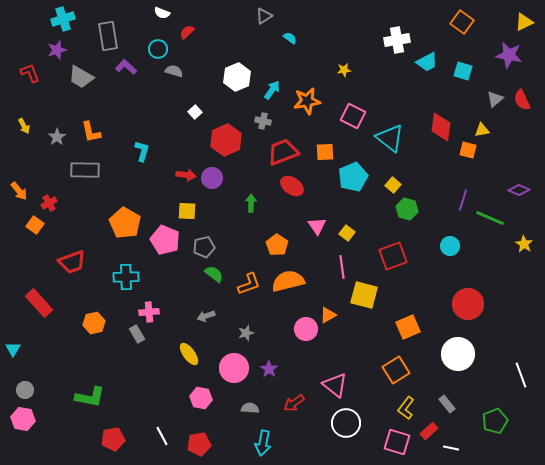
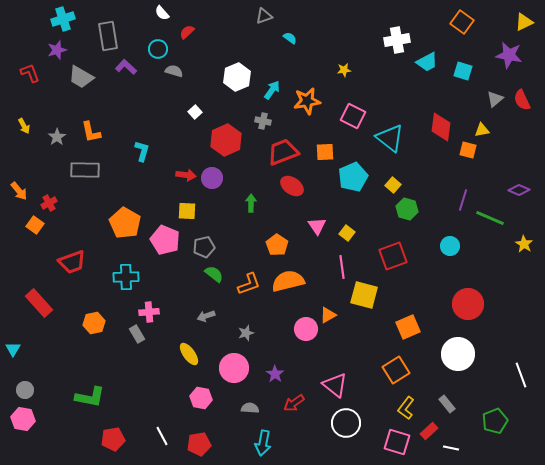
white semicircle at (162, 13): rotated 28 degrees clockwise
gray triangle at (264, 16): rotated 12 degrees clockwise
purple star at (269, 369): moved 6 px right, 5 px down
